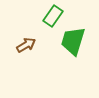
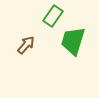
brown arrow: rotated 18 degrees counterclockwise
